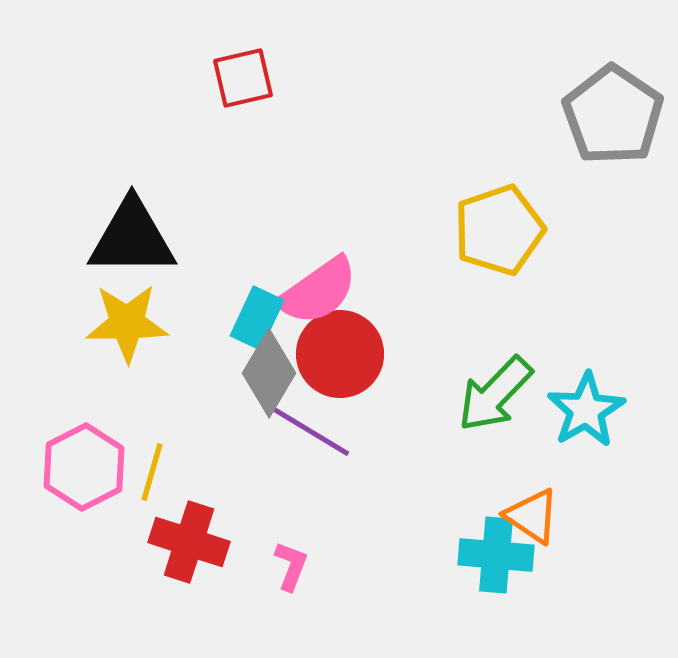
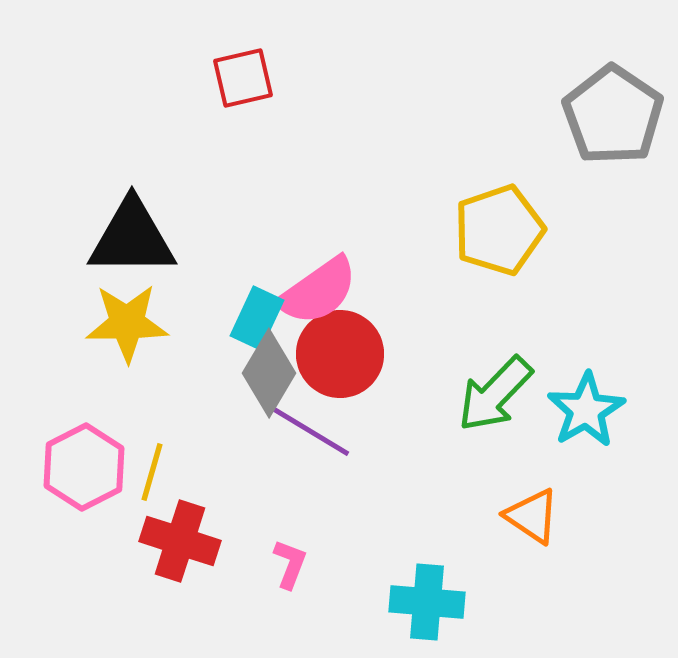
red cross: moved 9 px left, 1 px up
cyan cross: moved 69 px left, 47 px down
pink L-shape: moved 1 px left, 2 px up
